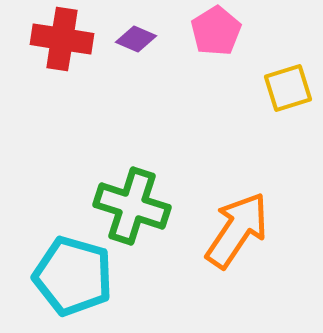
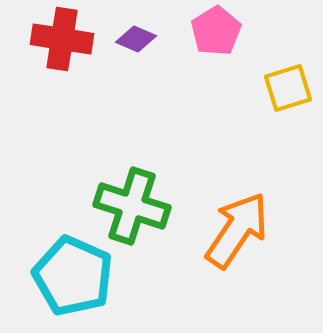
cyan pentagon: rotated 8 degrees clockwise
